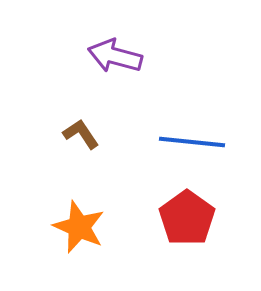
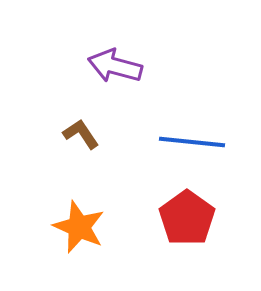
purple arrow: moved 10 px down
